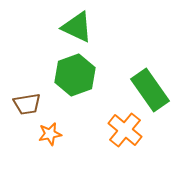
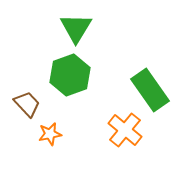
green triangle: moved 1 px left, 1 px down; rotated 36 degrees clockwise
green hexagon: moved 5 px left
brown trapezoid: rotated 124 degrees counterclockwise
